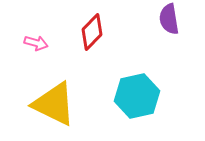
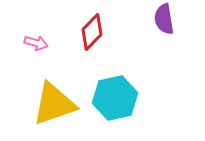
purple semicircle: moved 5 px left
cyan hexagon: moved 22 px left, 2 px down
yellow triangle: rotated 45 degrees counterclockwise
